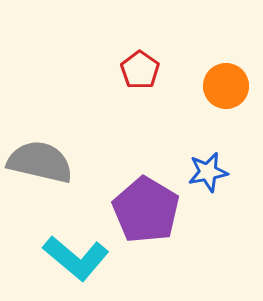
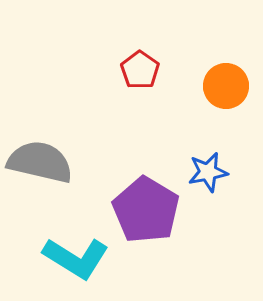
cyan L-shape: rotated 8 degrees counterclockwise
